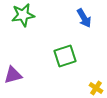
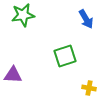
blue arrow: moved 2 px right, 1 px down
purple triangle: rotated 18 degrees clockwise
yellow cross: moved 7 px left; rotated 24 degrees counterclockwise
